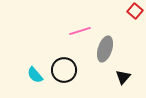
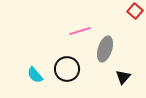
black circle: moved 3 px right, 1 px up
